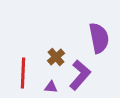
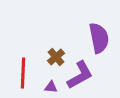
purple L-shape: rotated 20 degrees clockwise
